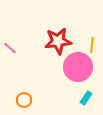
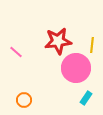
pink line: moved 6 px right, 4 px down
pink circle: moved 2 px left, 1 px down
